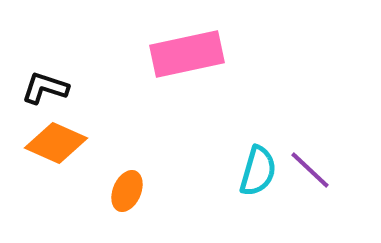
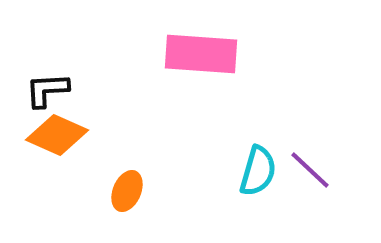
pink rectangle: moved 14 px right; rotated 16 degrees clockwise
black L-shape: moved 2 px right, 2 px down; rotated 21 degrees counterclockwise
orange diamond: moved 1 px right, 8 px up
